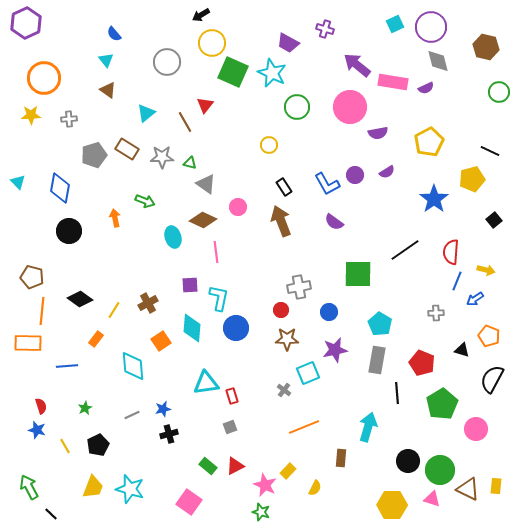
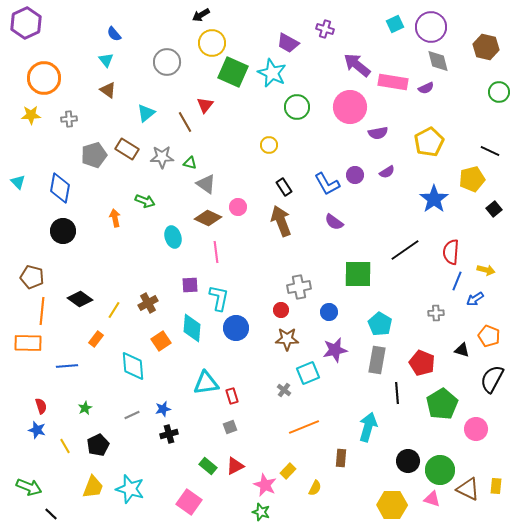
brown diamond at (203, 220): moved 5 px right, 2 px up
black square at (494, 220): moved 11 px up
black circle at (69, 231): moved 6 px left
green arrow at (29, 487): rotated 140 degrees clockwise
